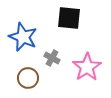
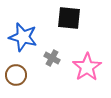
blue star: rotated 8 degrees counterclockwise
brown circle: moved 12 px left, 3 px up
